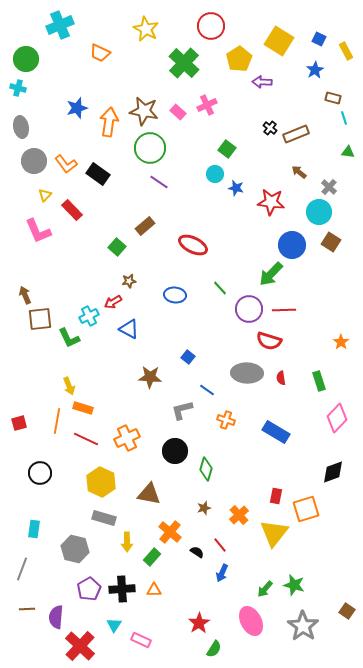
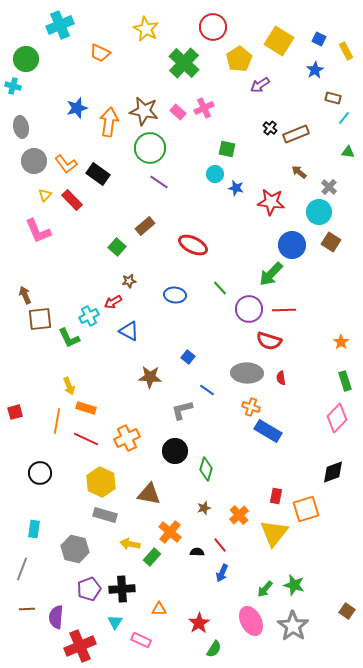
red circle at (211, 26): moved 2 px right, 1 px down
purple arrow at (262, 82): moved 2 px left, 3 px down; rotated 36 degrees counterclockwise
cyan cross at (18, 88): moved 5 px left, 2 px up
pink cross at (207, 105): moved 3 px left, 3 px down
cyan line at (344, 118): rotated 56 degrees clockwise
green square at (227, 149): rotated 24 degrees counterclockwise
red rectangle at (72, 210): moved 10 px up
blue triangle at (129, 329): moved 2 px down
green rectangle at (319, 381): moved 26 px right
orange rectangle at (83, 408): moved 3 px right
orange cross at (226, 420): moved 25 px right, 13 px up
red square at (19, 423): moved 4 px left, 11 px up
blue rectangle at (276, 432): moved 8 px left, 1 px up
gray rectangle at (104, 518): moved 1 px right, 3 px up
yellow arrow at (127, 542): moved 3 px right, 2 px down; rotated 102 degrees clockwise
black semicircle at (197, 552): rotated 32 degrees counterclockwise
purple pentagon at (89, 589): rotated 10 degrees clockwise
orange triangle at (154, 590): moved 5 px right, 19 px down
cyan triangle at (114, 625): moved 1 px right, 3 px up
gray star at (303, 626): moved 10 px left
red cross at (80, 646): rotated 24 degrees clockwise
